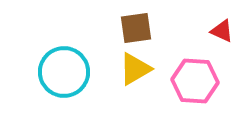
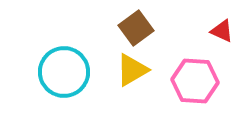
brown square: rotated 28 degrees counterclockwise
yellow triangle: moved 3 px left, 1 px down
